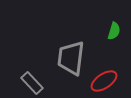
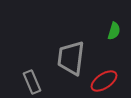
gray rectangle: moved 1 px up; rotated 20 degrees clockwise
